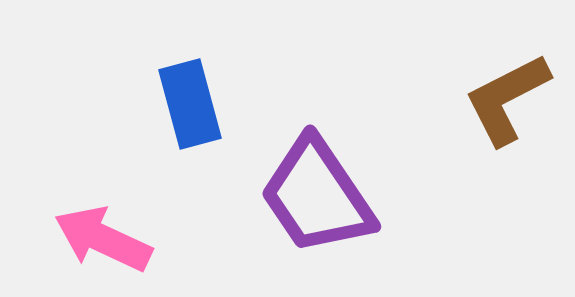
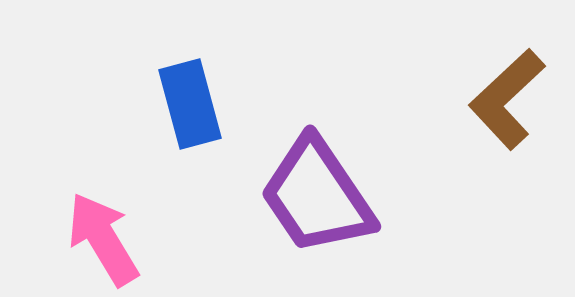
brown L-shape: rotated 16 degrees counterclockwise
pink arrow: rotated 34 degrees clockwise
